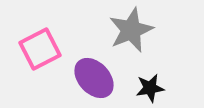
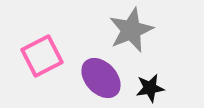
pink square: moved 2 px right, 7 px down
purple ellipse: moved 7 px right
